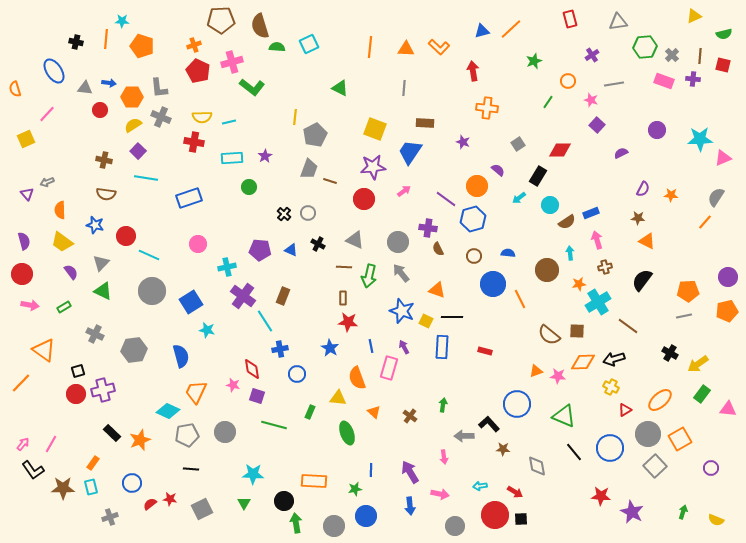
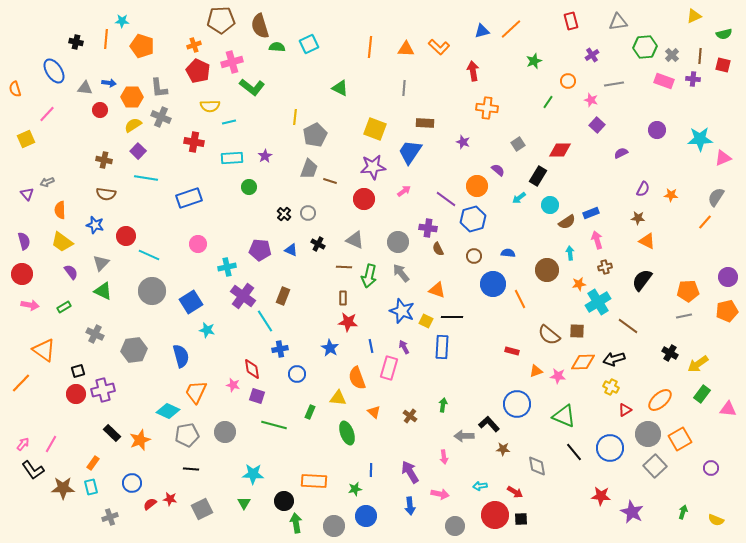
red rectangle at (570, 19): moved 1 px right, 2 px down
yellow semicircle at (202, 117): moved 8 px right, 11 px up
red rectangle at (485, 351): moved 27 px right
